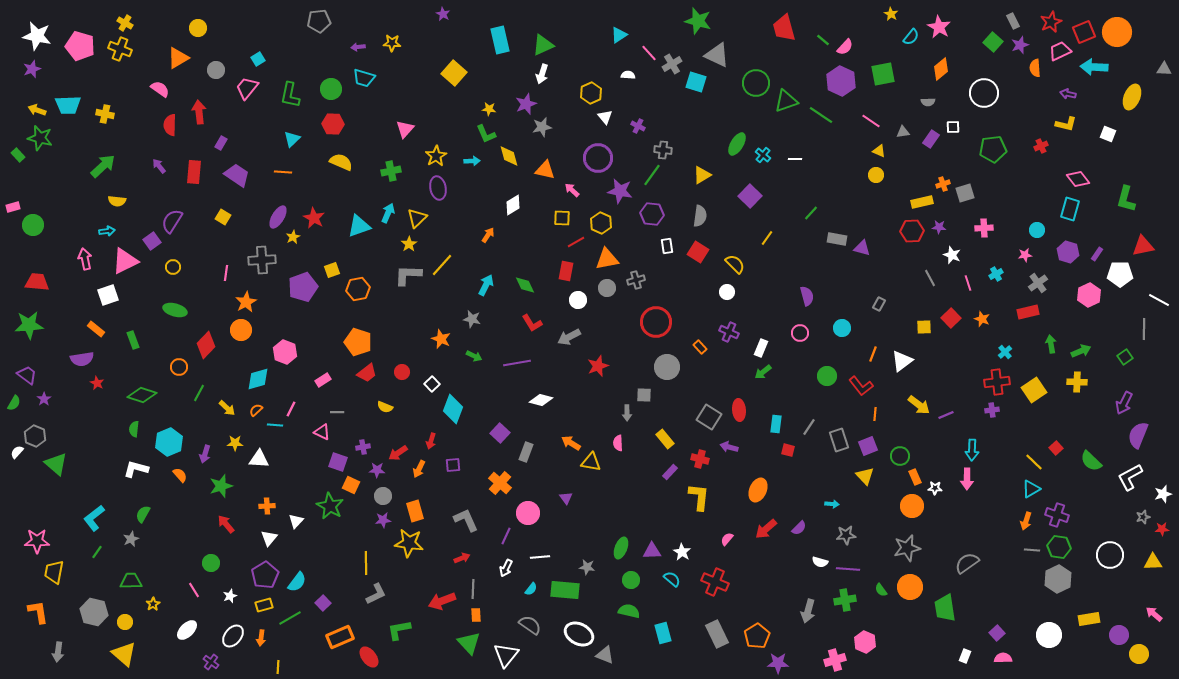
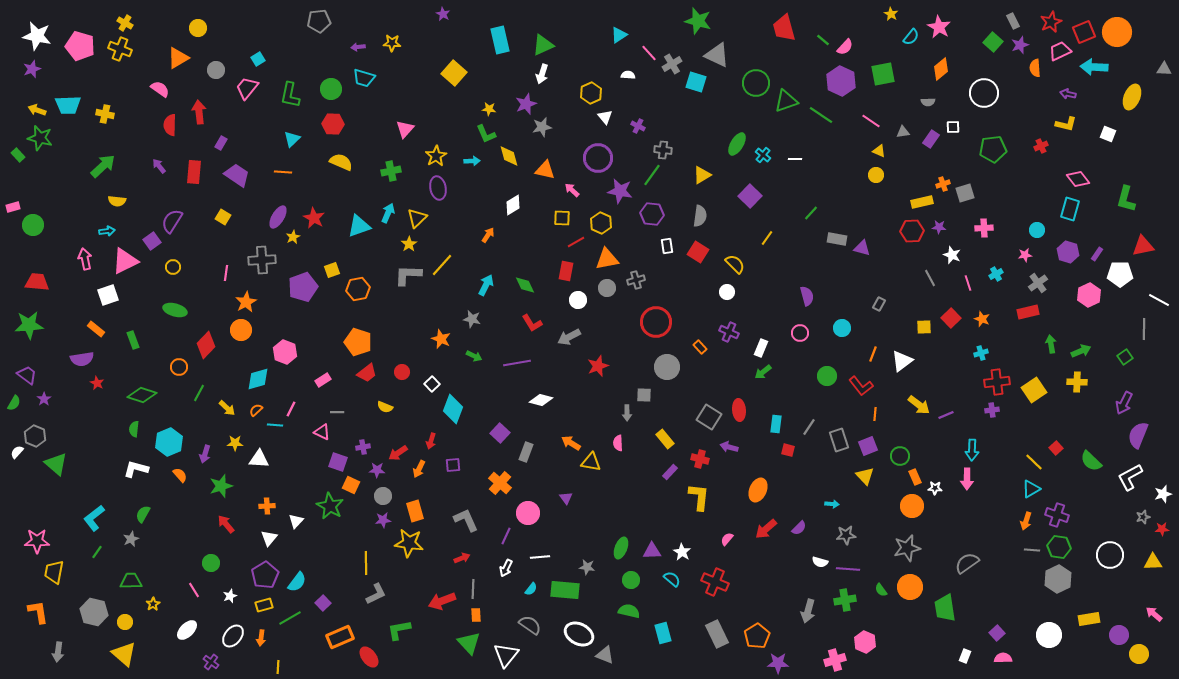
cyan cross at (1005, 352): moved 24 px left, 1 px down; rotated 24 degrees clockwise
